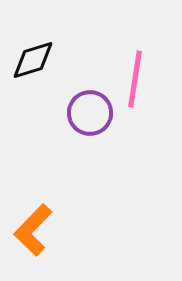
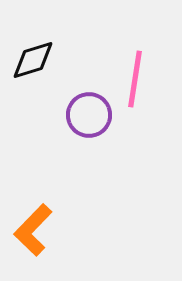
purple circle: moved 1 px left, 2 px down
